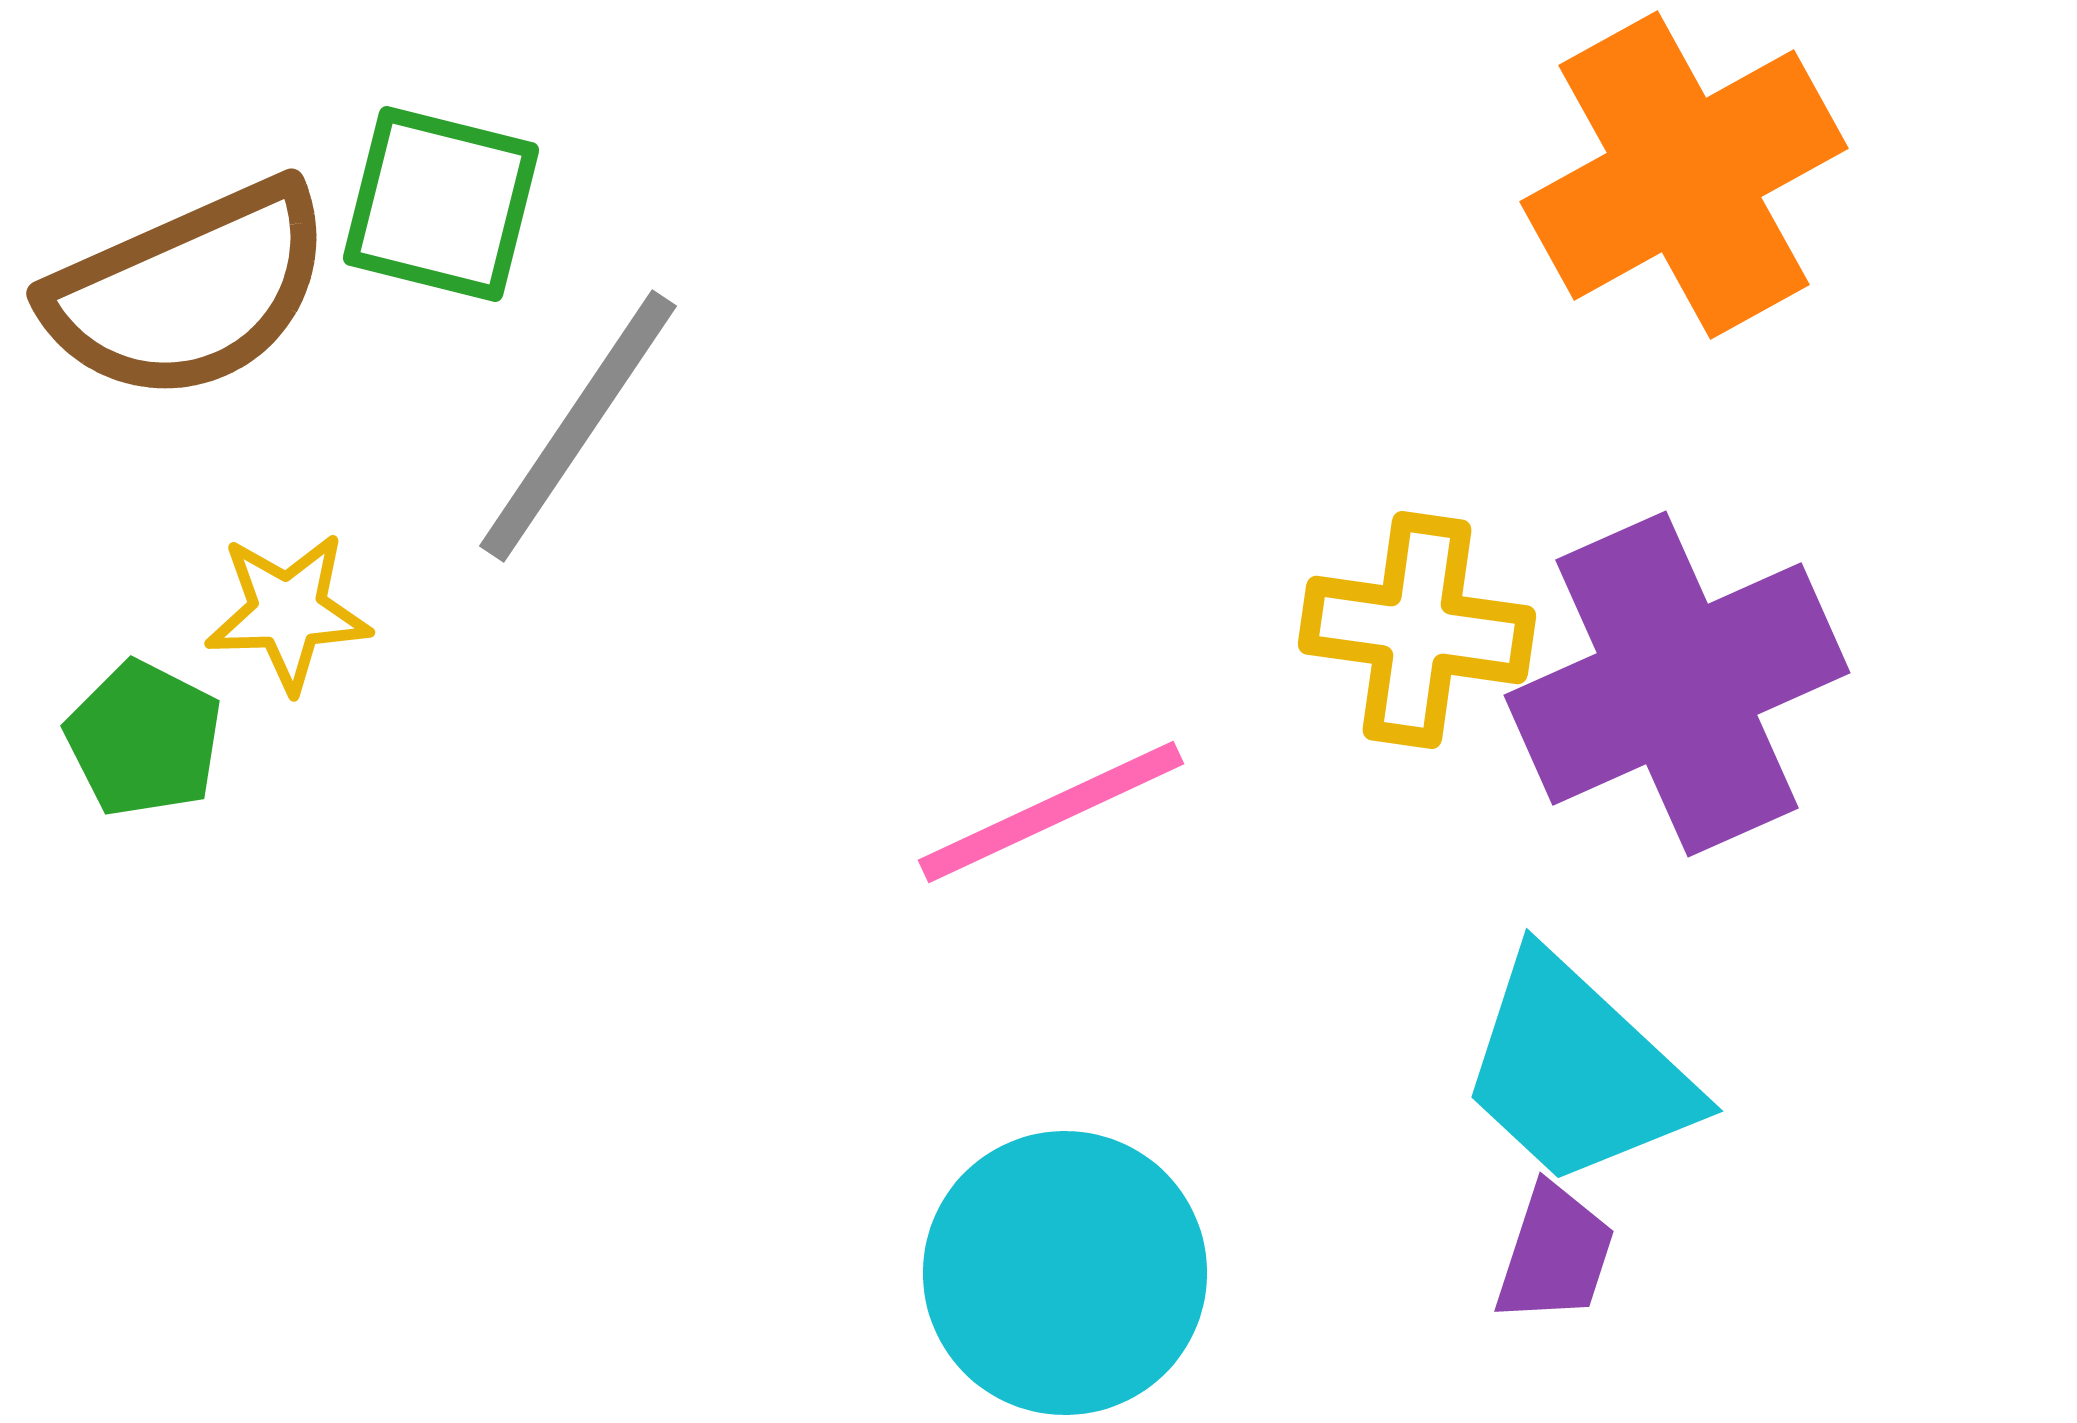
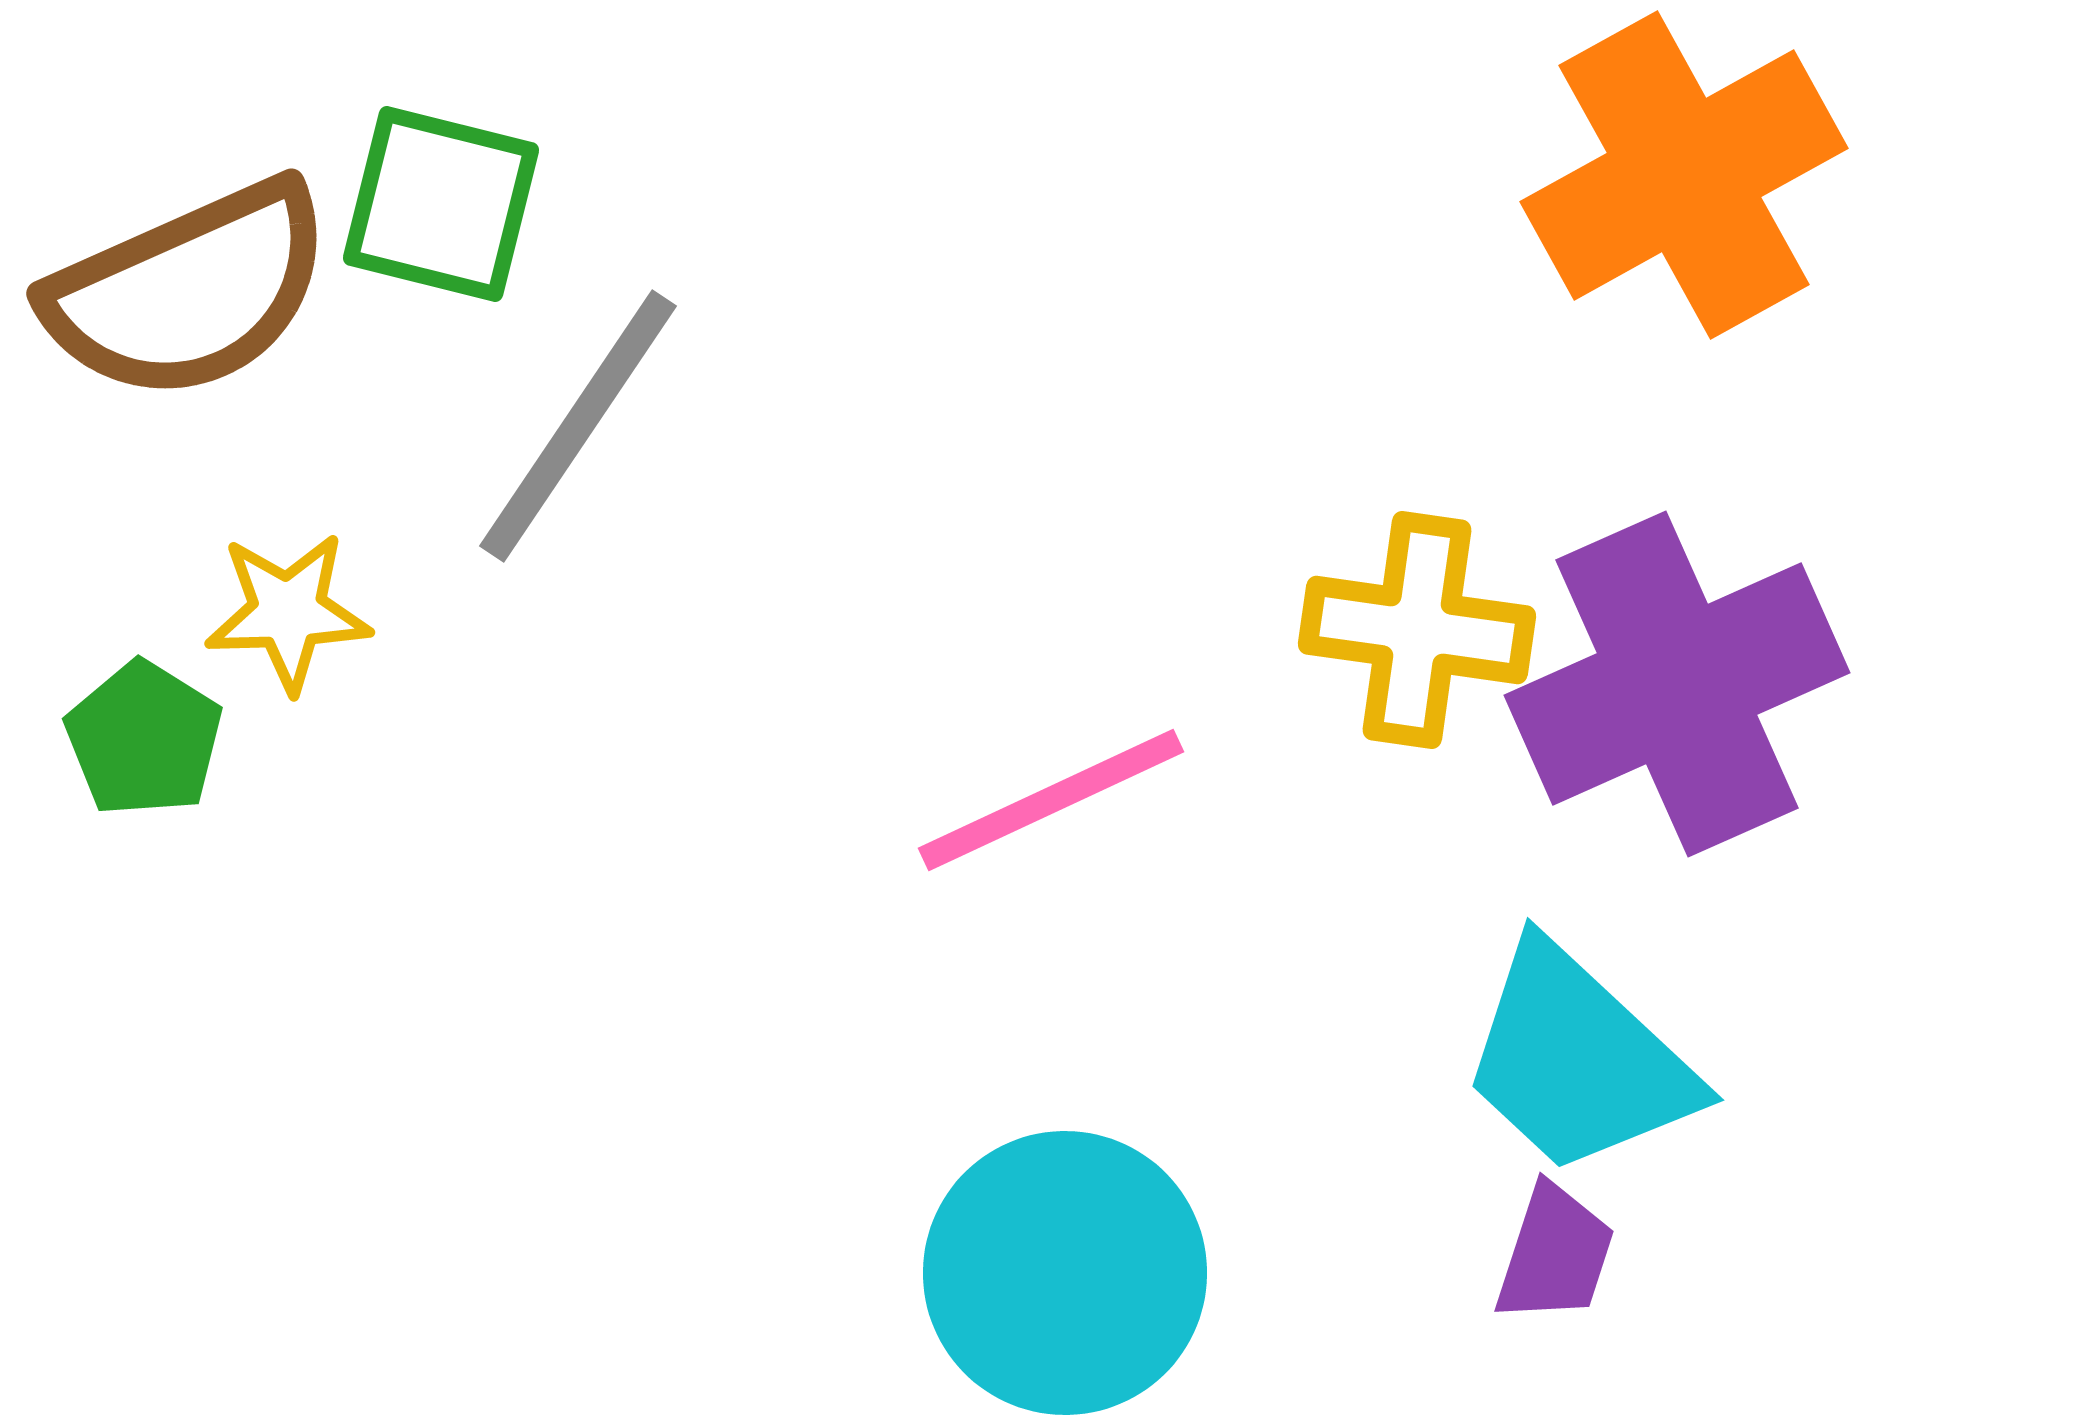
green pentagon: rotated 5 degrees clockwise
pink line: moved 12 px up
cyan trapezoid: moved 1 px right, 11 px up
